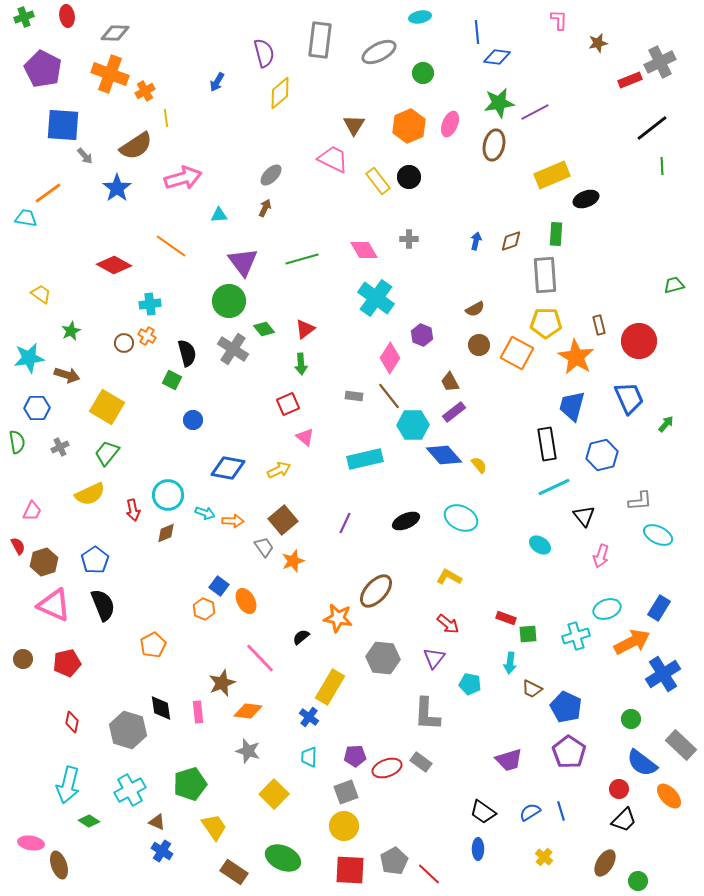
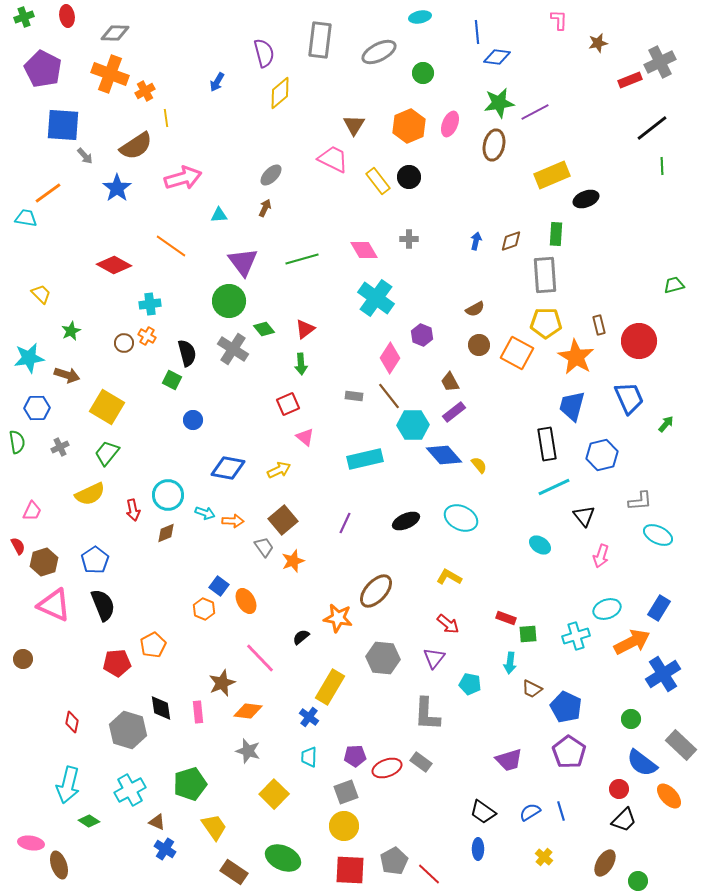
yellow trapezoid at (41, 294): rotated 10 degrees clockwise
red pentagon at (67, 663): moved 50 px right; rotated 8 degrees clockwise
blue cross at (162, 851): moved 3 px right, 2 px up
